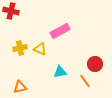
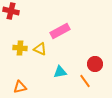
yellow cross: rotated 16 degrees clockwise
